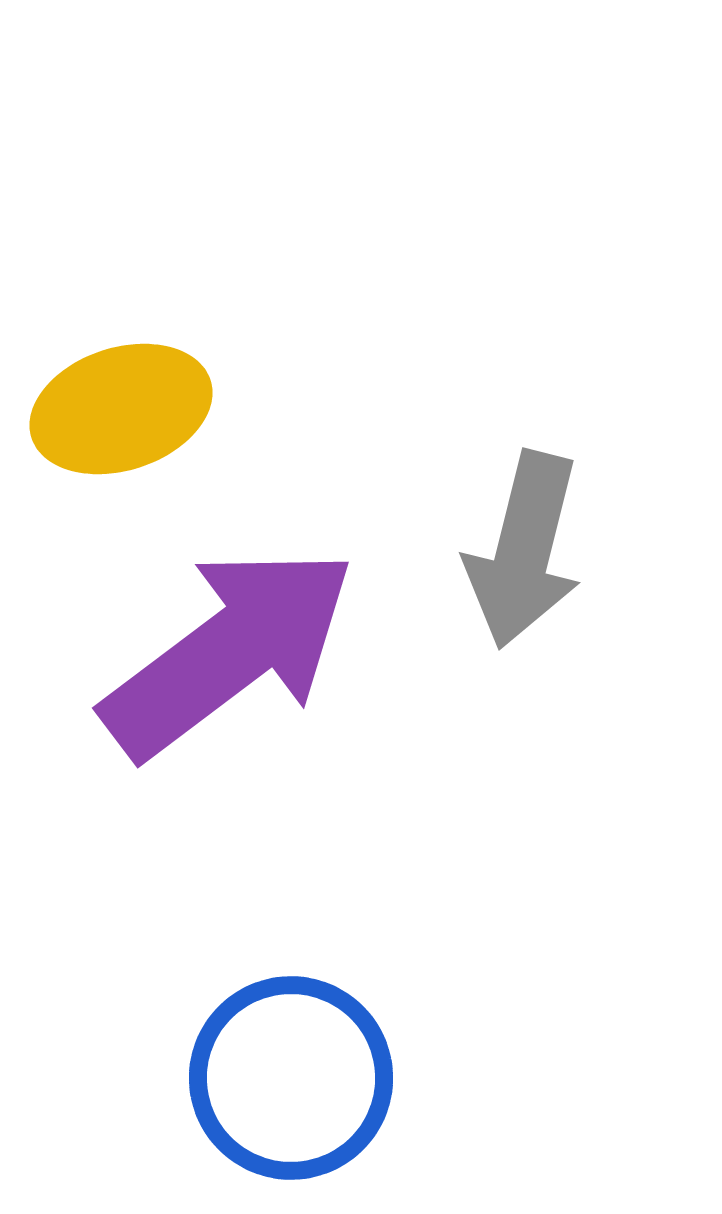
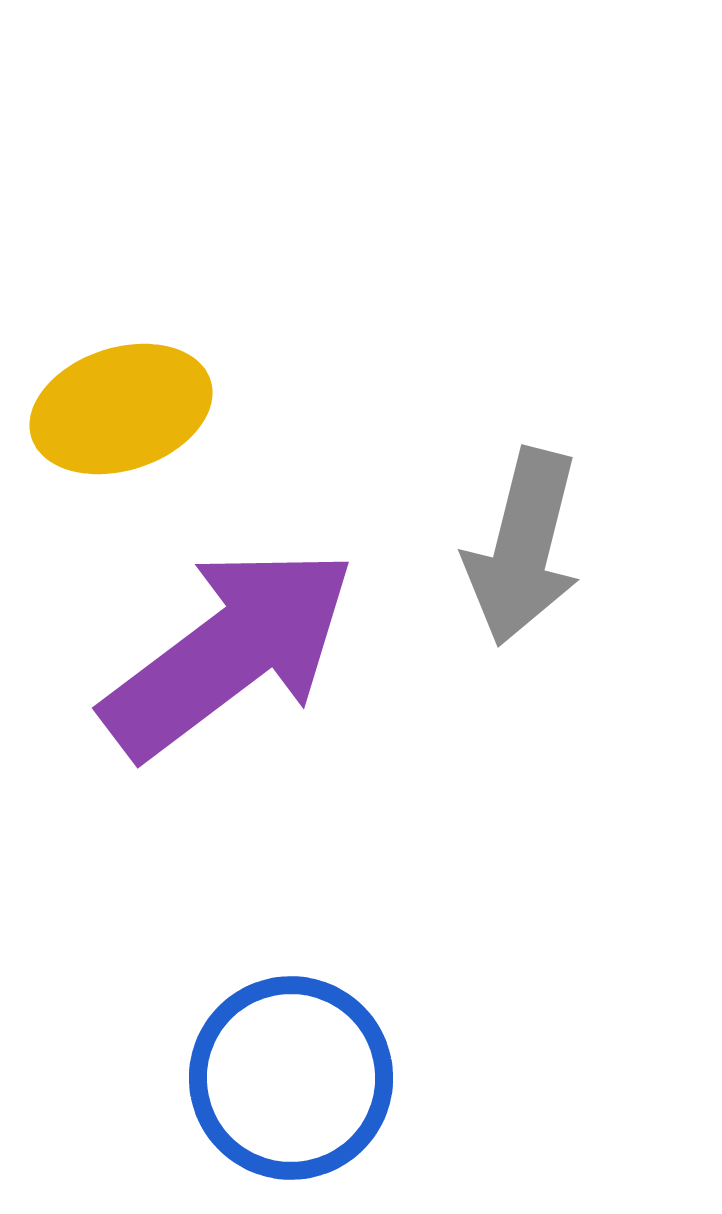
gray arrow: moved 1 px left, 3 px up
